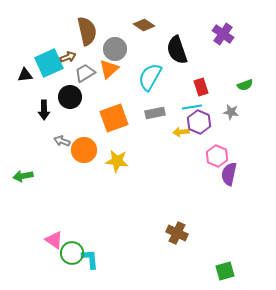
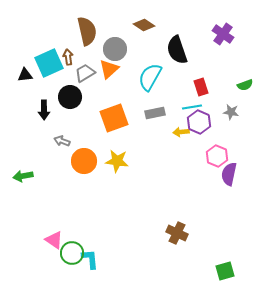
brown arrow: rotated 77 degrees counterclockwise
orange circle: moved 11 px down
